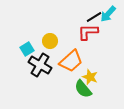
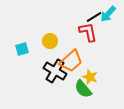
red L-shape: rotated 80 degrees clockwise
cyan square: moved 5 px left; rotated 16 degrees clockwise
black cross: moved 15 px right, 6 px down
